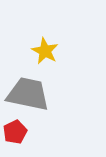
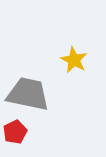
yellow star: moved 29 px right, 9 px down
